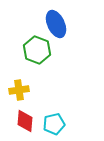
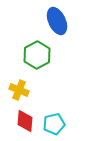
blue ellipse: moved 1 px right, 3 px up
green hexagon: moved 5 px down; rotated 12 degrees clockwise
yellow cross: rotated 30 degrees clockwise
